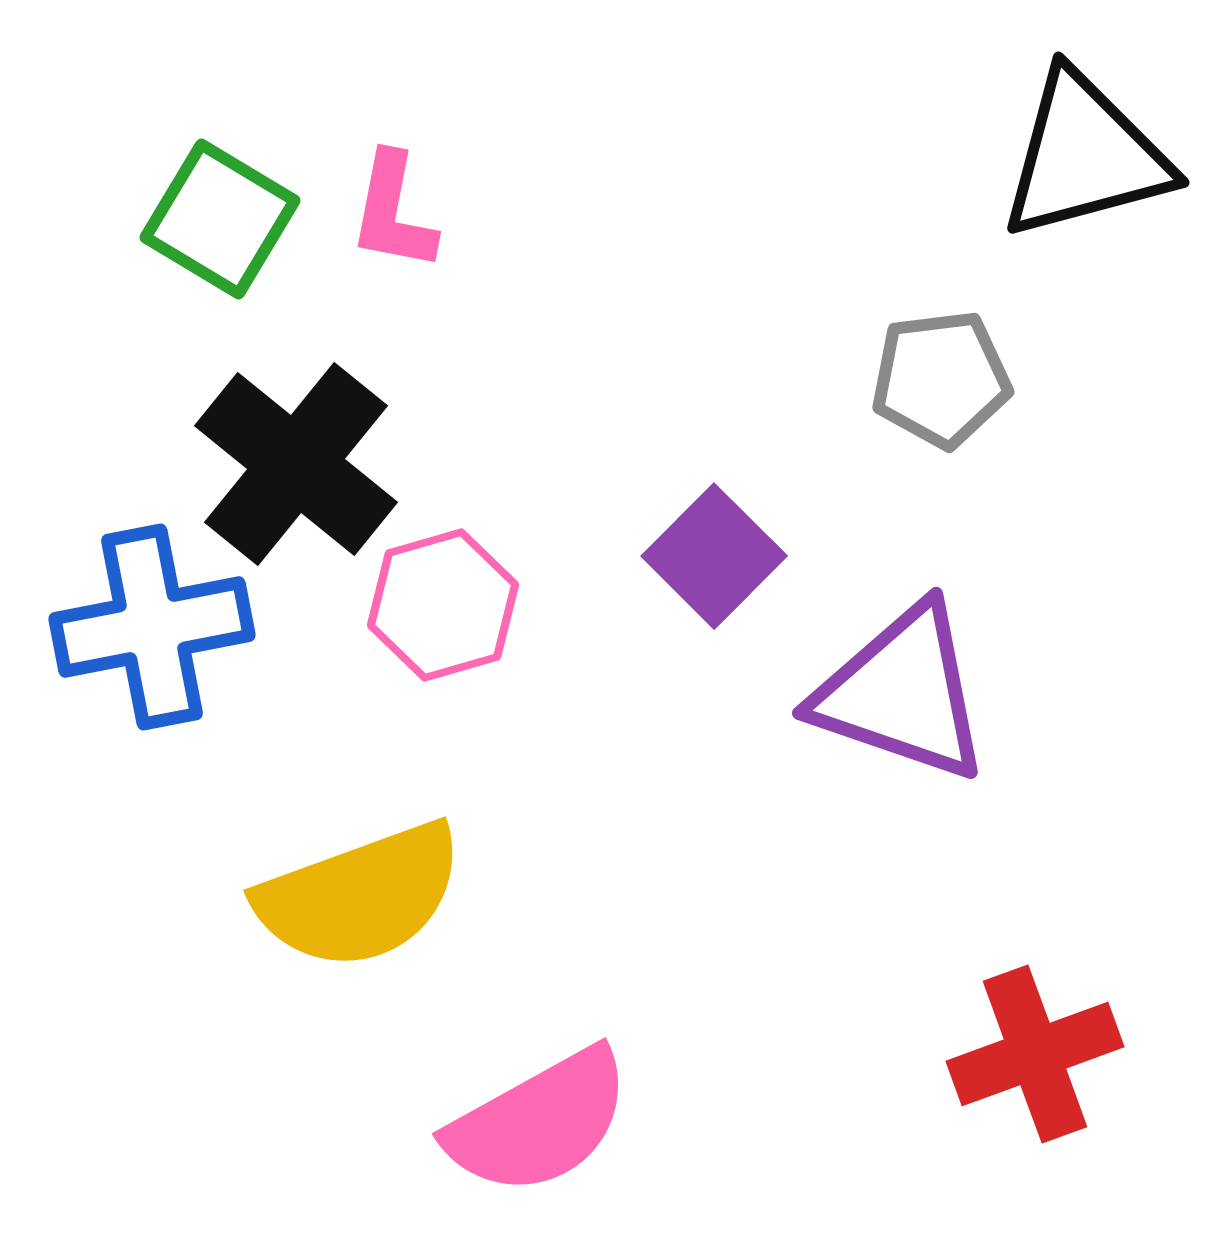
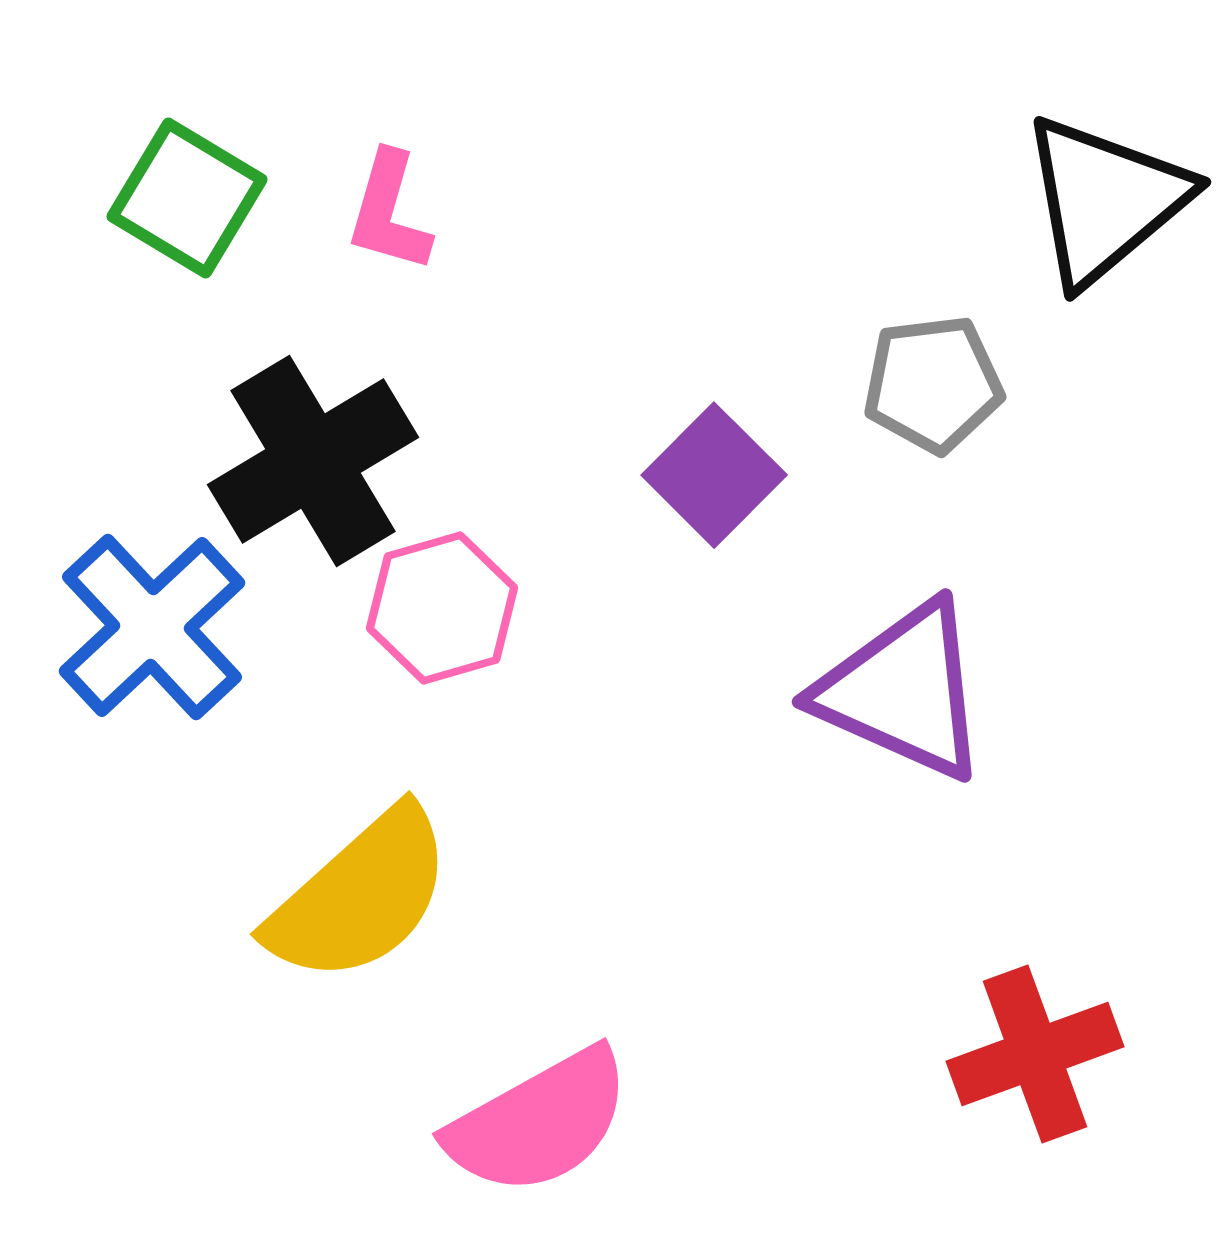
black triangle: moved 20 px right, 44 px down; rotated 25 degrees counterclockwise
pink L-shape: moved 4 px left; rotated 5 degrees clockwise
green square: moved 33 px left, 21 px up
gray pentagon: moved 8 px left, 5 px down
black cross: moved 17 px right, 3 px up; rotated 20 degrees clockwise
purple square: moved 81 px up
pink hexagon: moved 1 px left, 3 px down
blue cross: rotated 32 degrees counterclockwise
purple triangle: moved 1 px right, 2 px up; rotated 5 degrees clockwise
yellow semicircle: rotated 22 degrees counterclockwise
